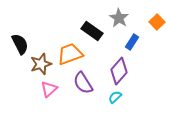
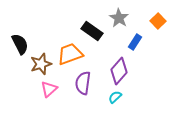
orange square: moved 1 px right, 1 px up
blue rectangle: moved 3 px right
purple semicircle: rotated 40 degrees clockwise
